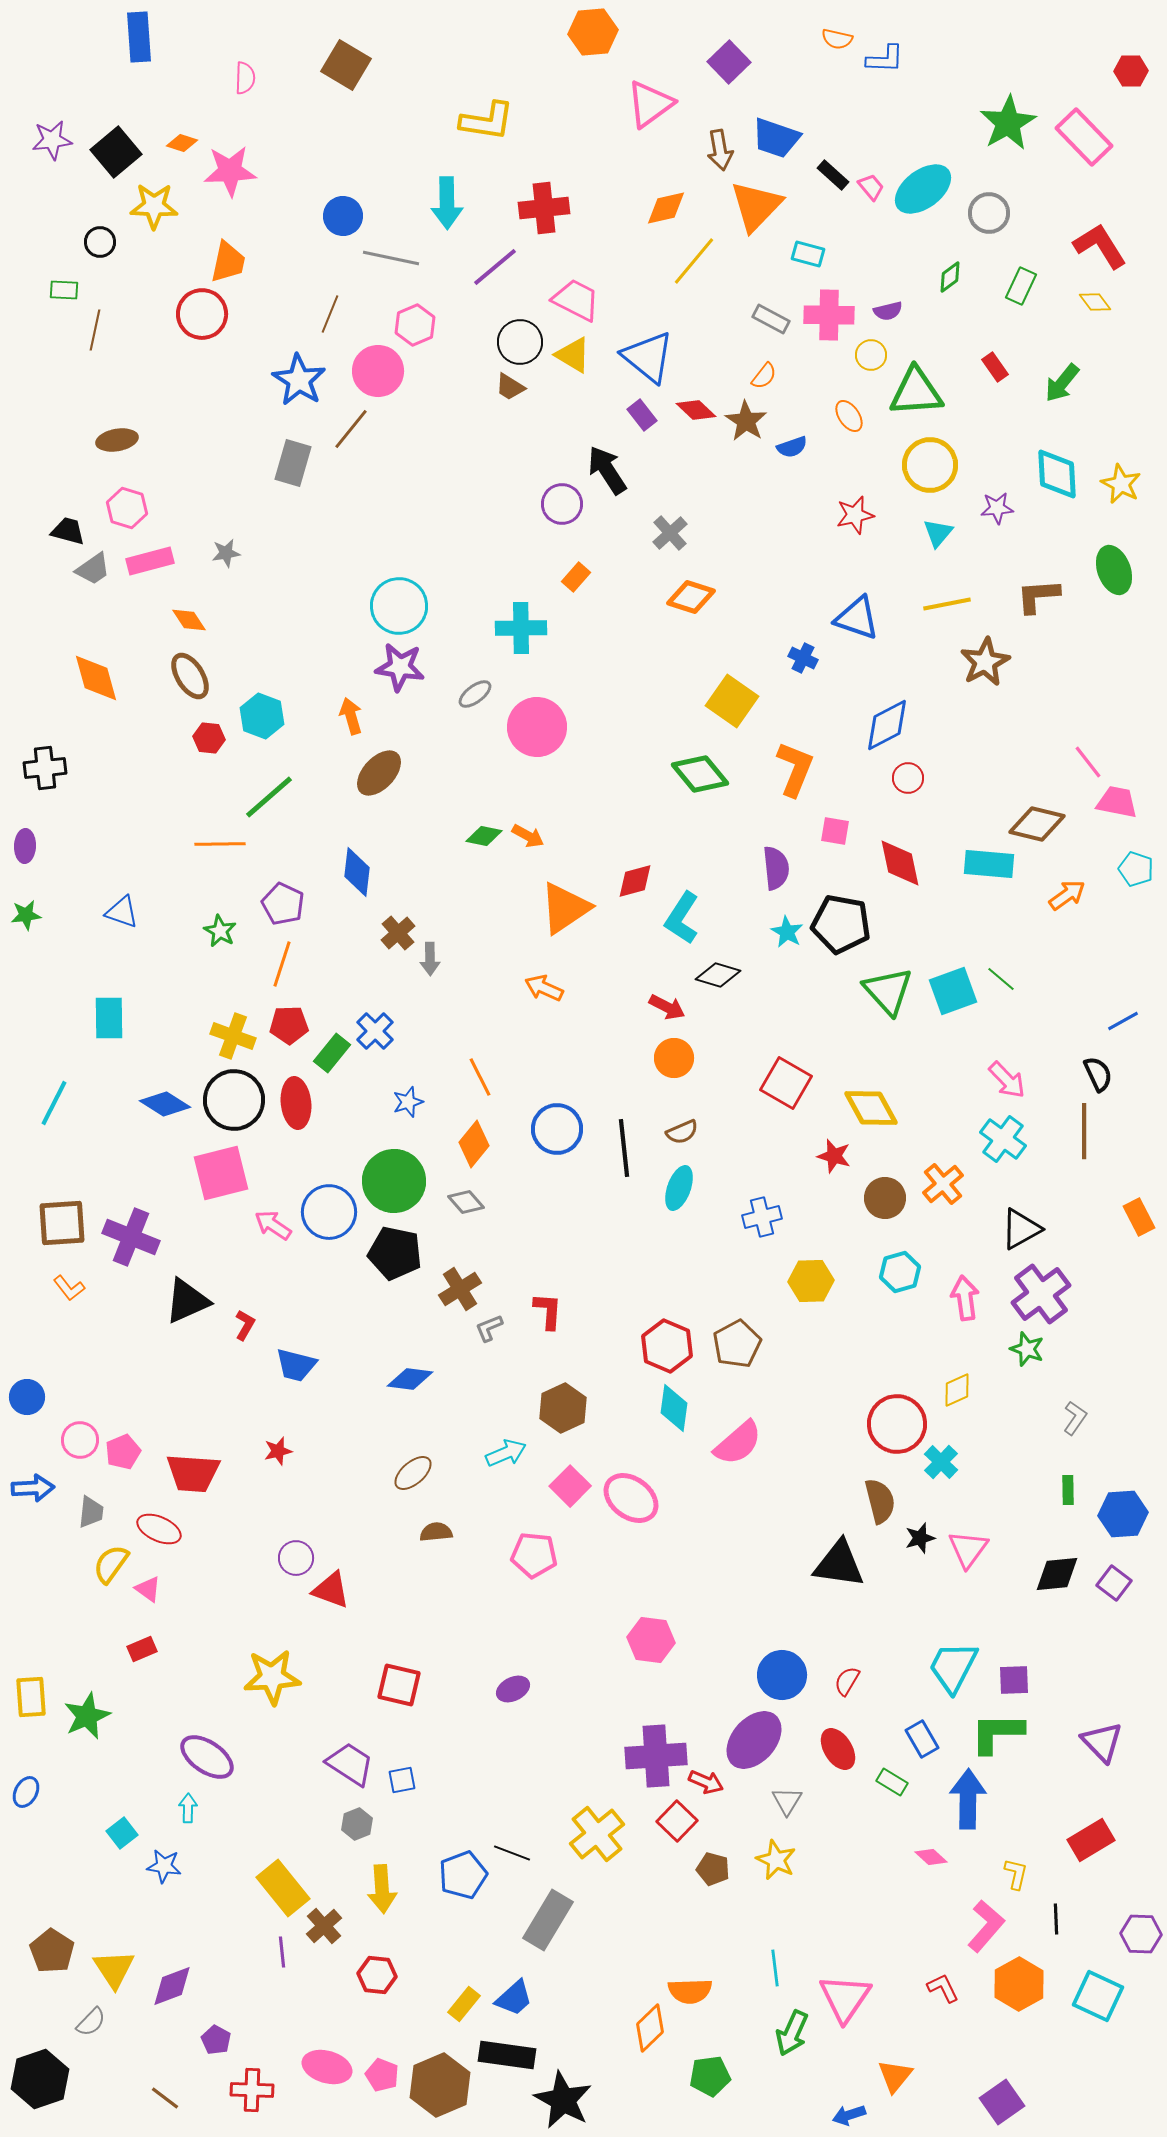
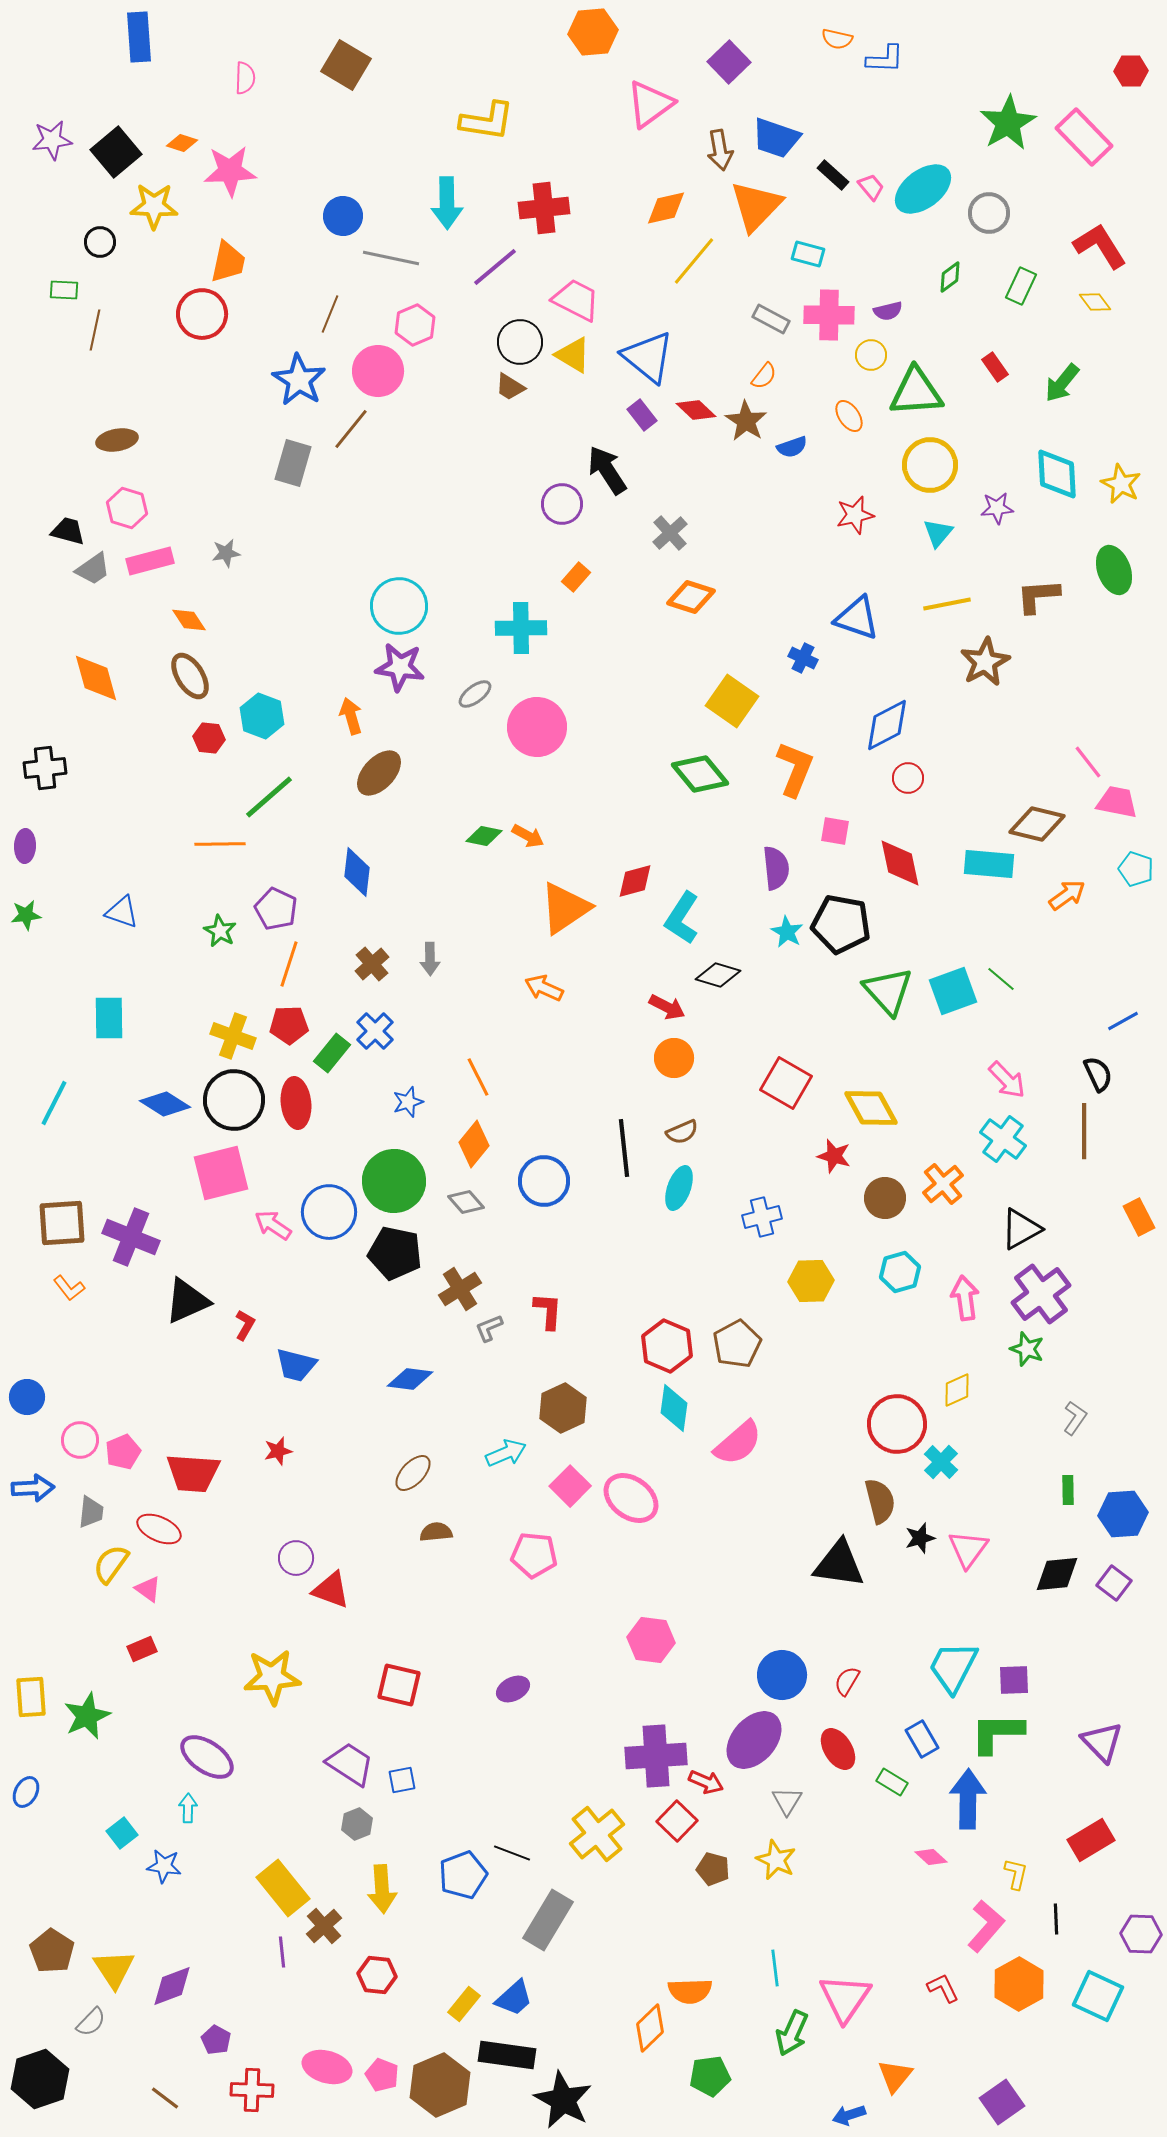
purple pentagon at (283, 904): moved 7 px left, 5 px down
brown cross at (398, 933): moved 26 px left, 31 px down
orange line at (282, 964): moved 7 px right
orange line at (480, 1077): moved 2 px left
blue circle at (557, 1129): moved 13 px left, 52 px down
brown ellipse at (413, 1473): rotated 6 degrees counterclockwise
